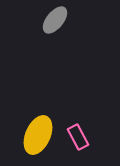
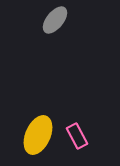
pink rectangle: moved 1 px left, 1 px up
